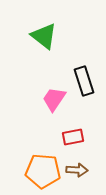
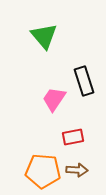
green triangle: rotated 12 degrees clockwise
